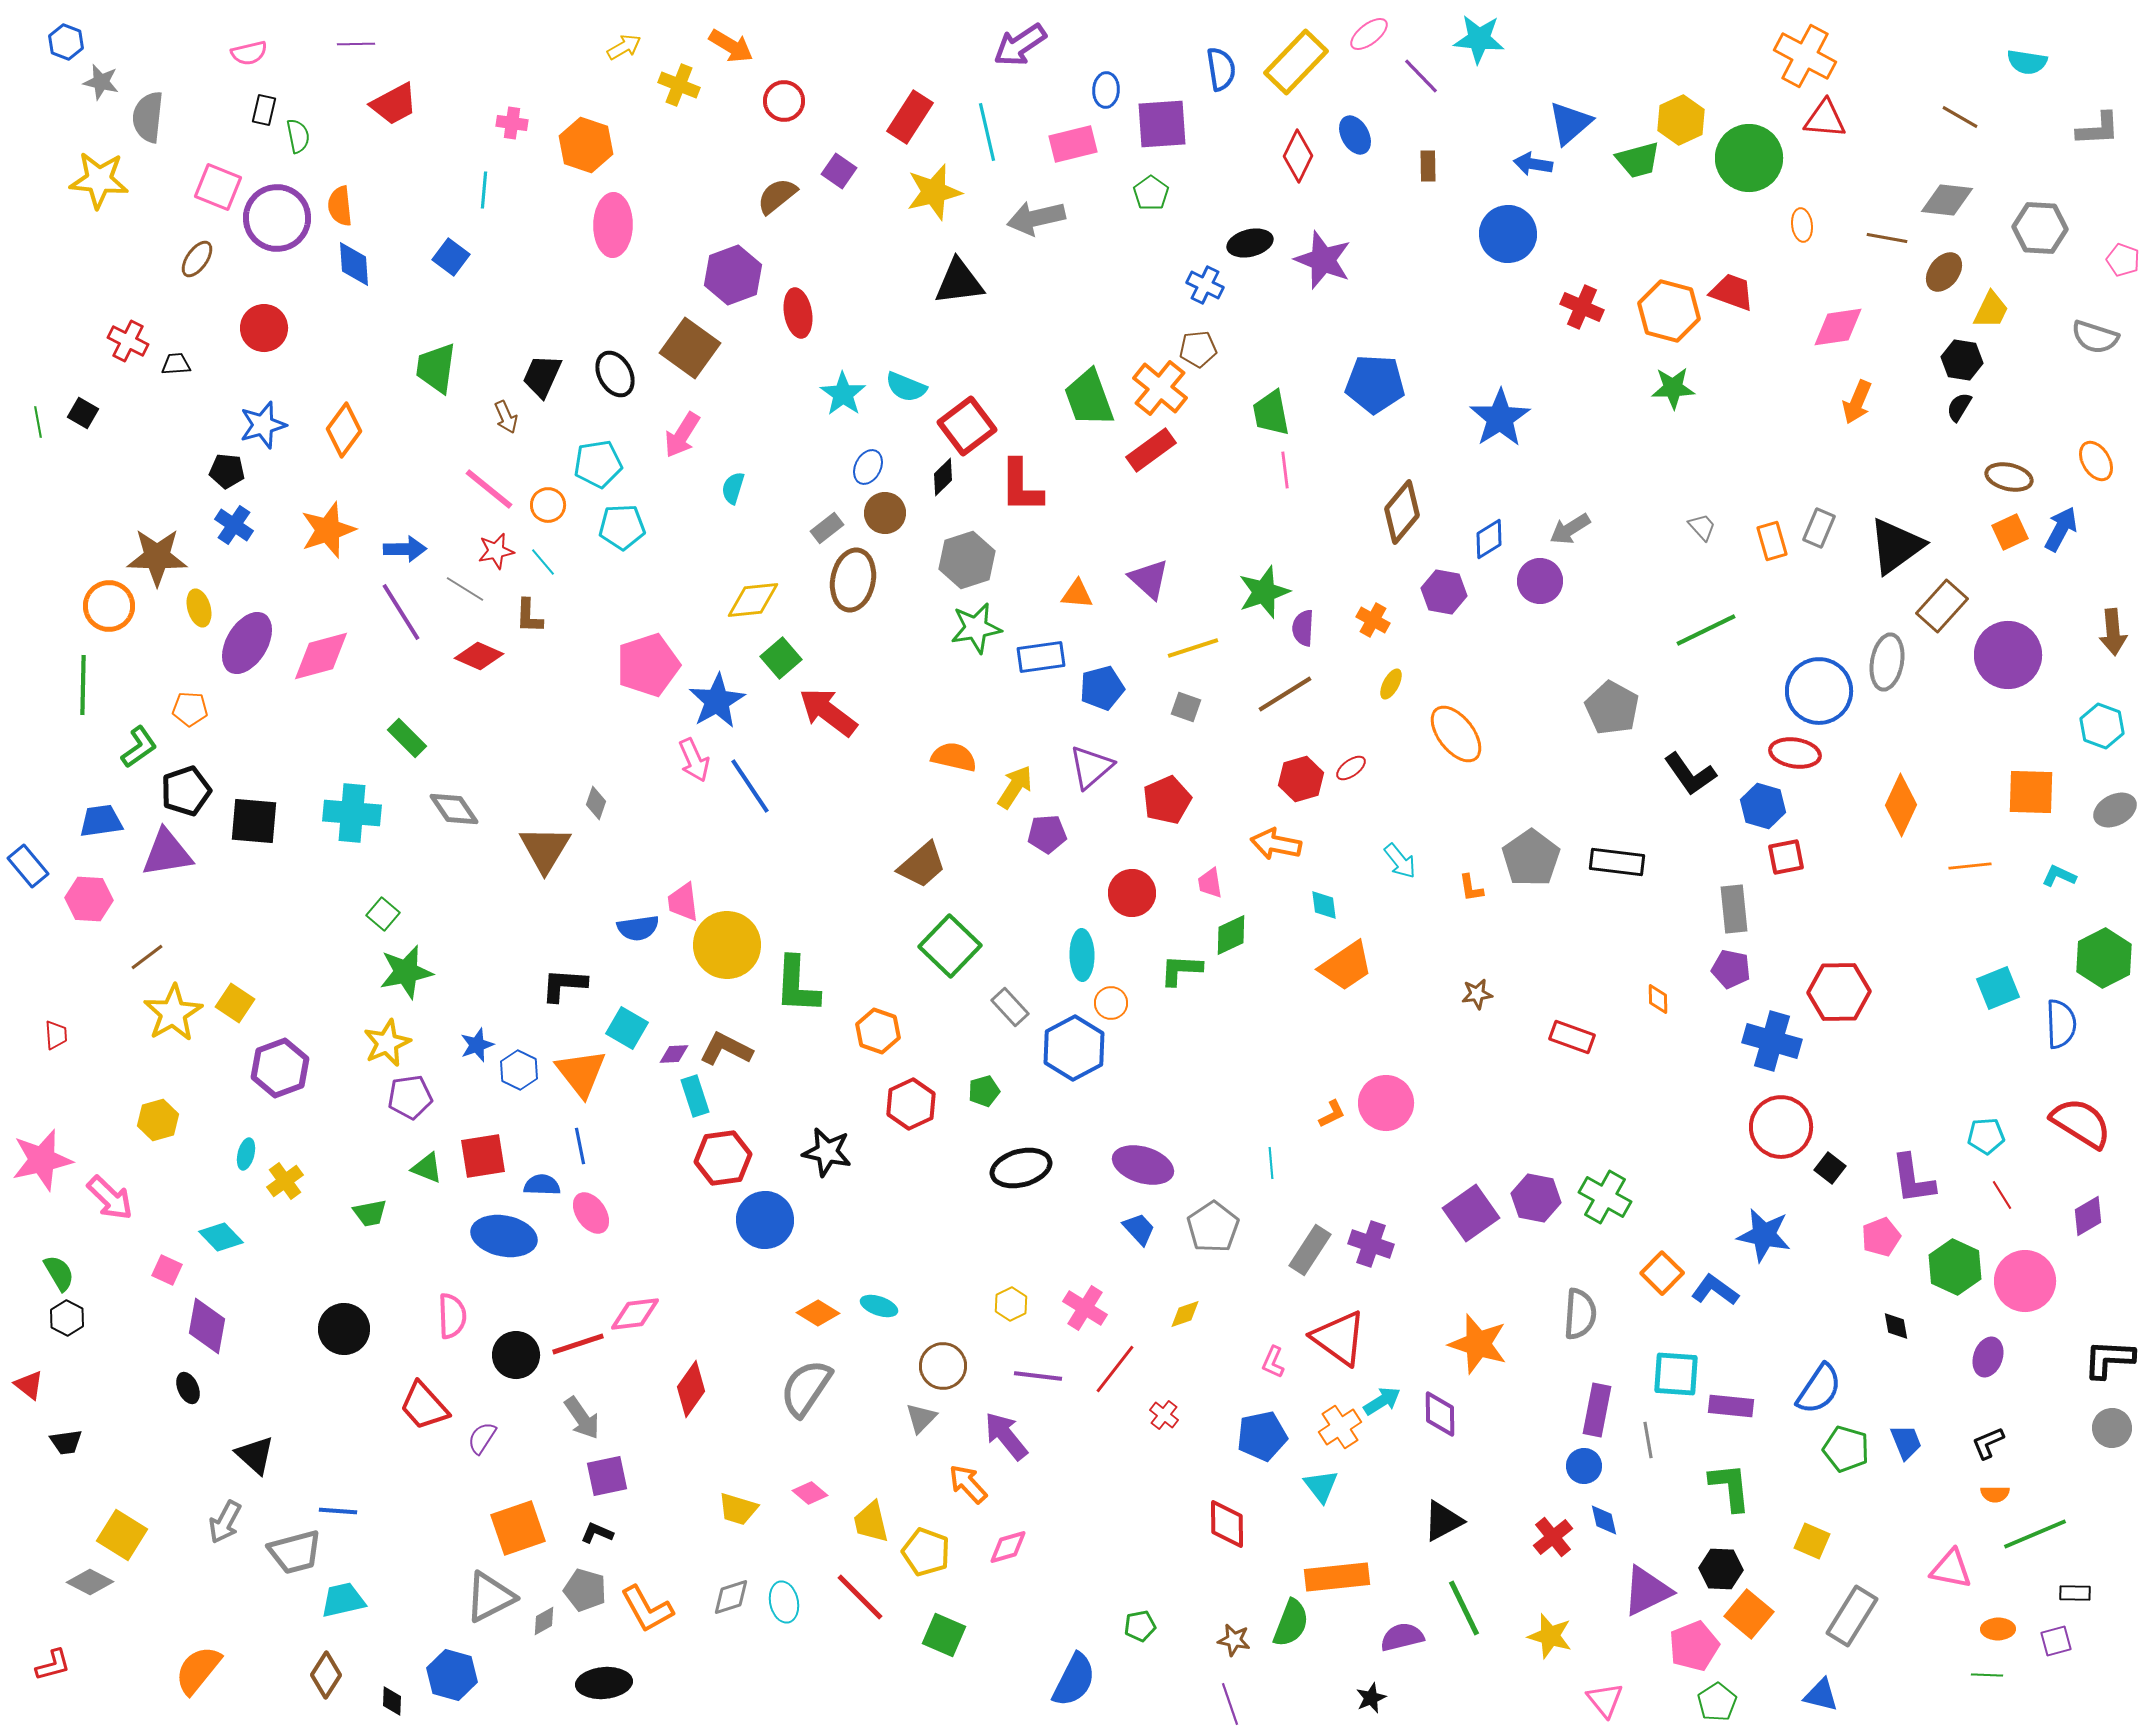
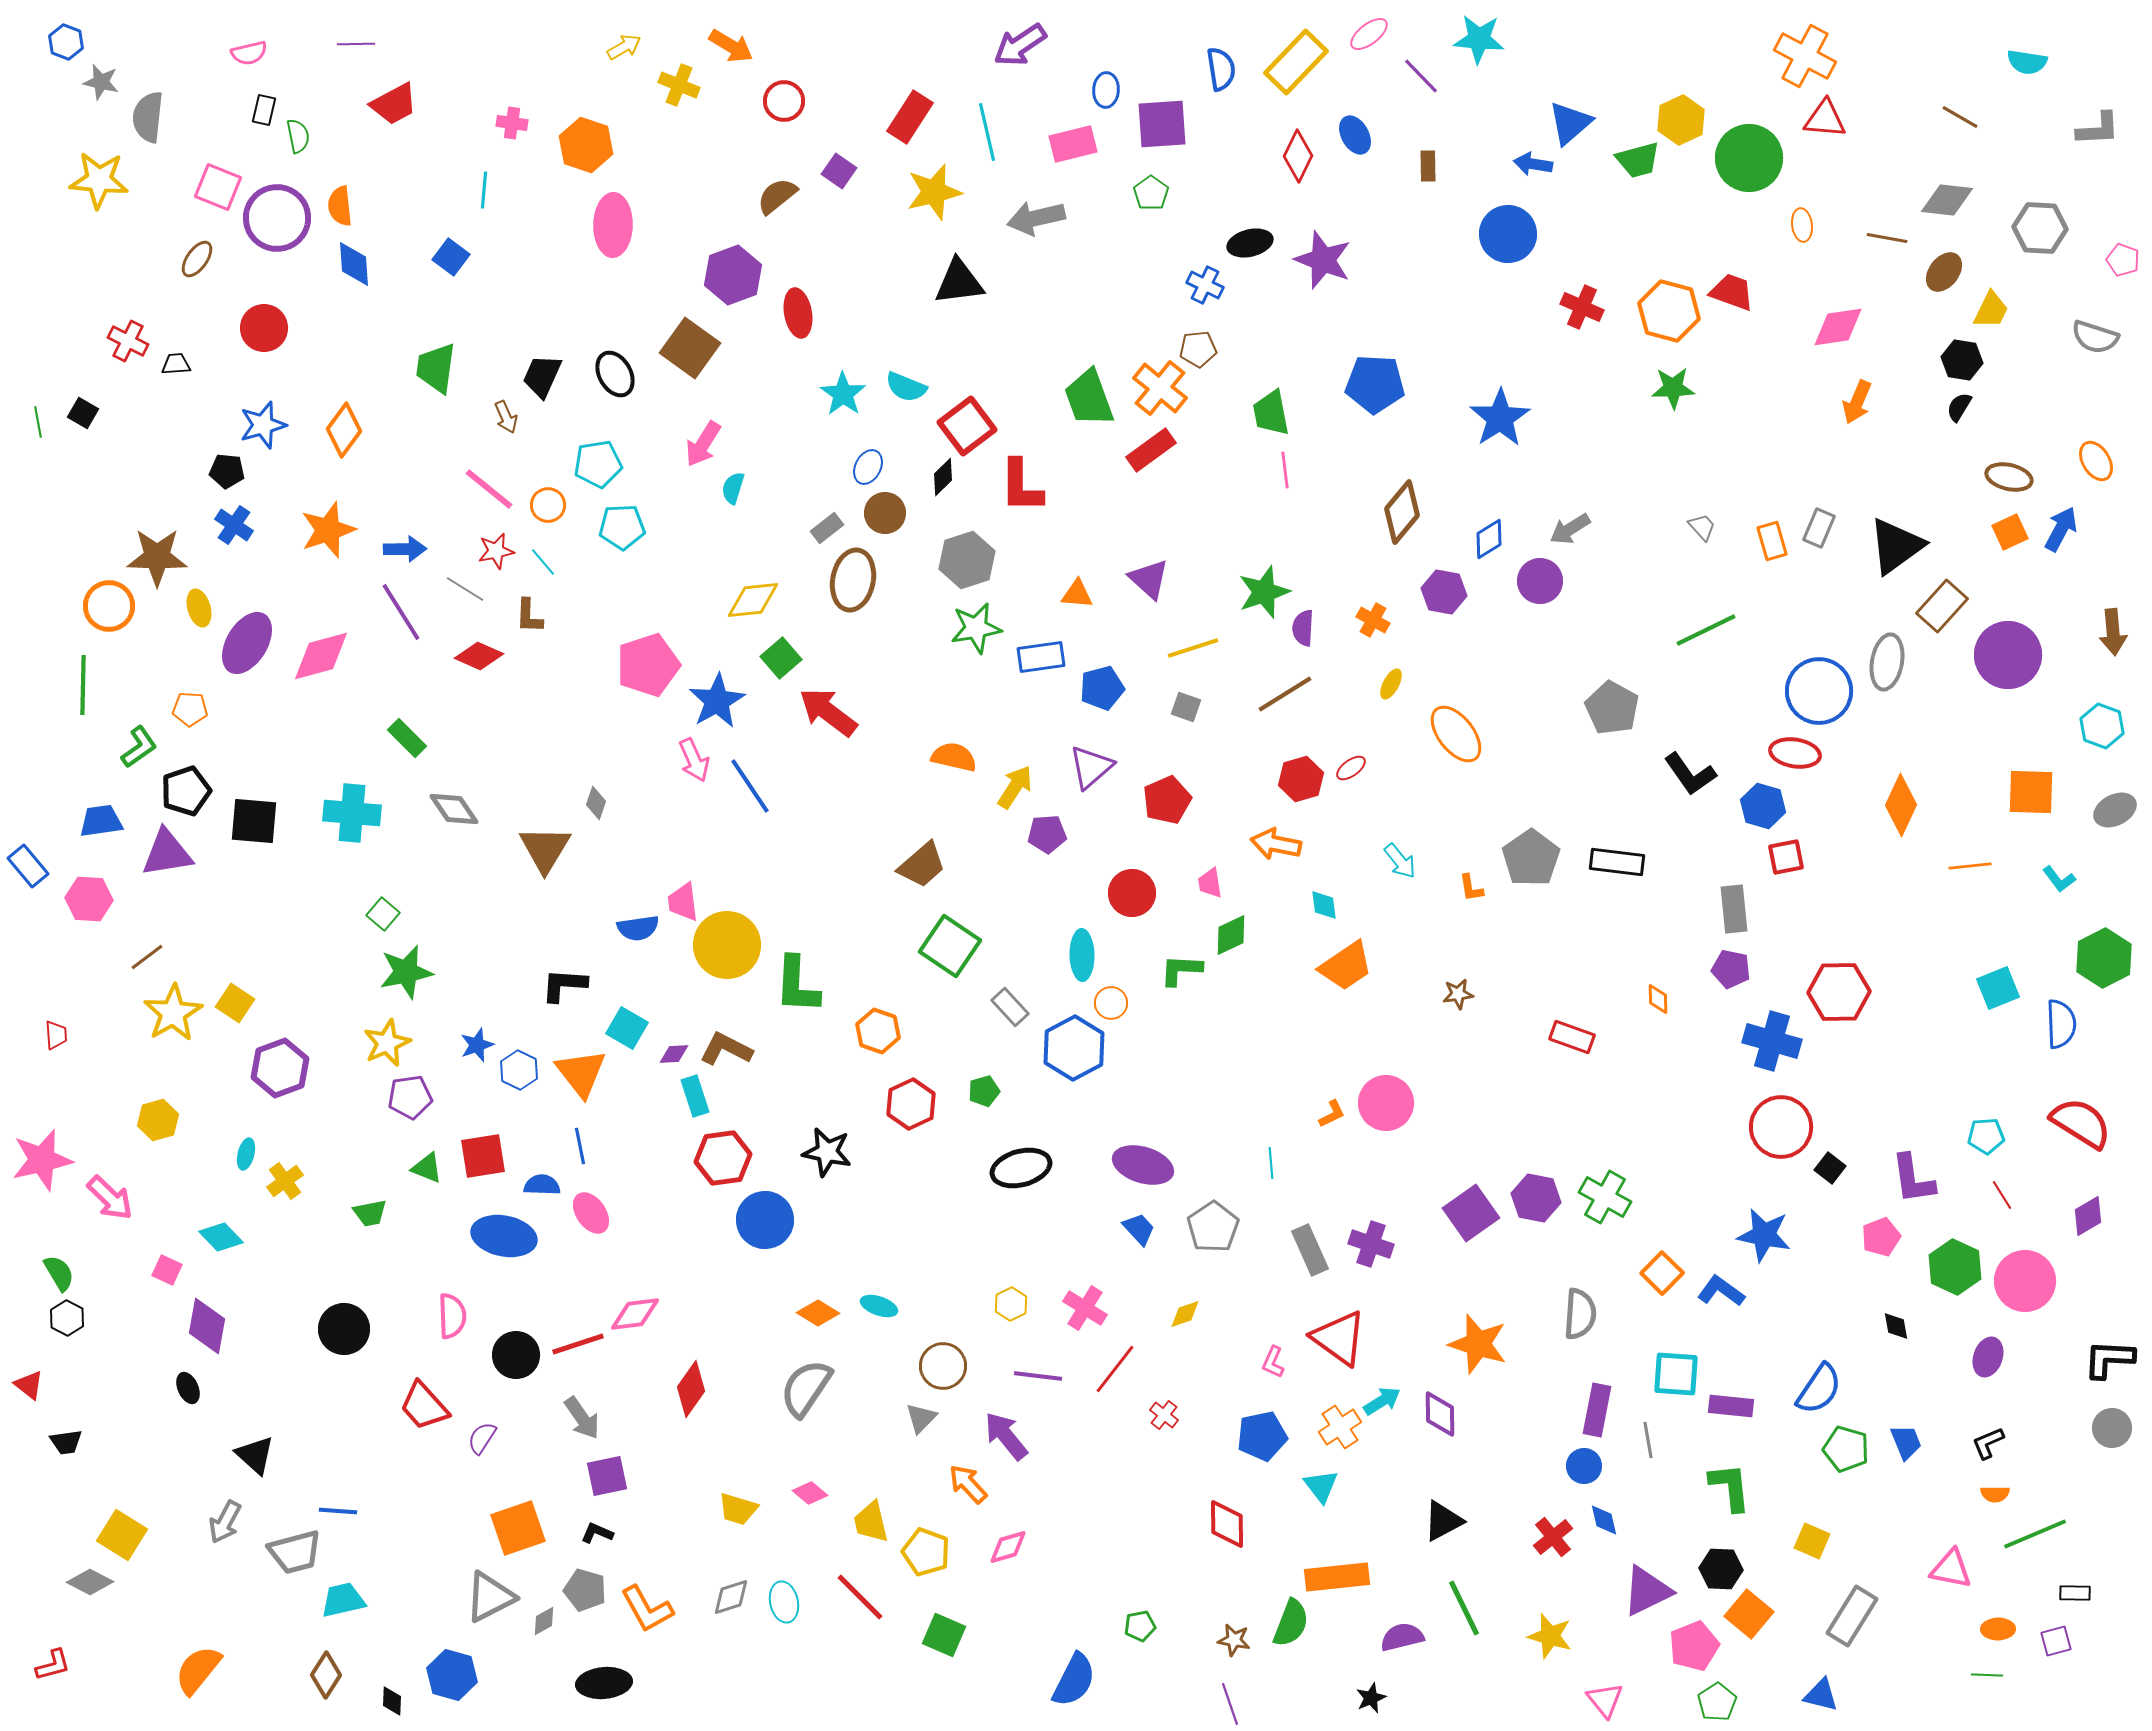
pink arrow at (682, 435): moved 21 px right, 9 px down
cyan L-shape at (2059, 876): moved 3 px down; rotated 152 degrees counterclockwise
green square at (950, 946): rotated 10 degrees counterclockwise
brown star at (1477, 994): moved 19 px left
gray rectangle at (1310, 1250): rotated 57 degrees counterclockwise
blue L-shape at (1715, 1290): moved 6 px right, 1 px down
